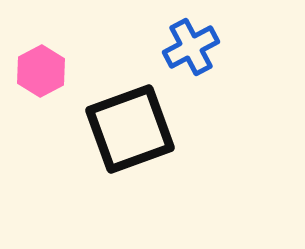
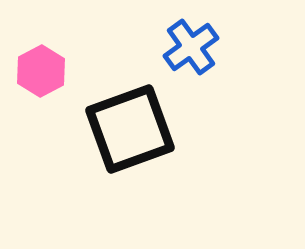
blue cross: rotated 8 degrees counterclockwise
